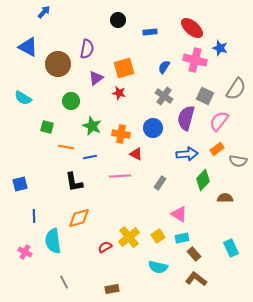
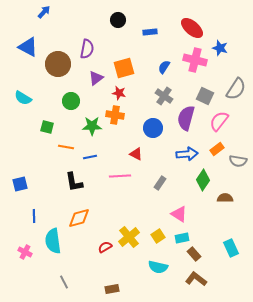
green star at (92, 126): rotated 24 degrees counterclockwise
orange cross at (121, 134): moved 6 px left, 19 px up
green diamond at (203, 180): rotated 10 degrees counterclockwise
